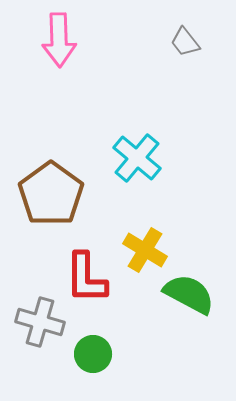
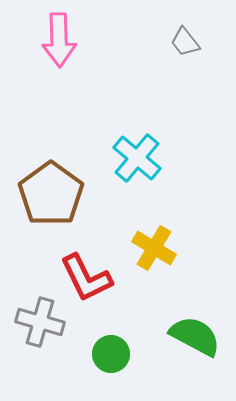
yellow cross: moved 9 px right, 2 px up
red L-shape: rotated 26 degrees counterclockwise
green semicircle: moved 6 px right, 42 px down
green circle: moved 18 px right
